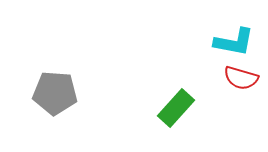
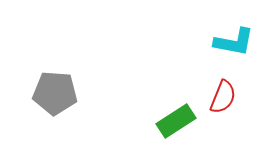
red semicircle: moved 18 px left, 19 px down; rotated 84 degrees counterclockwise
green rectangle: moved 13 px down; rotated 15 degrees clockwise
